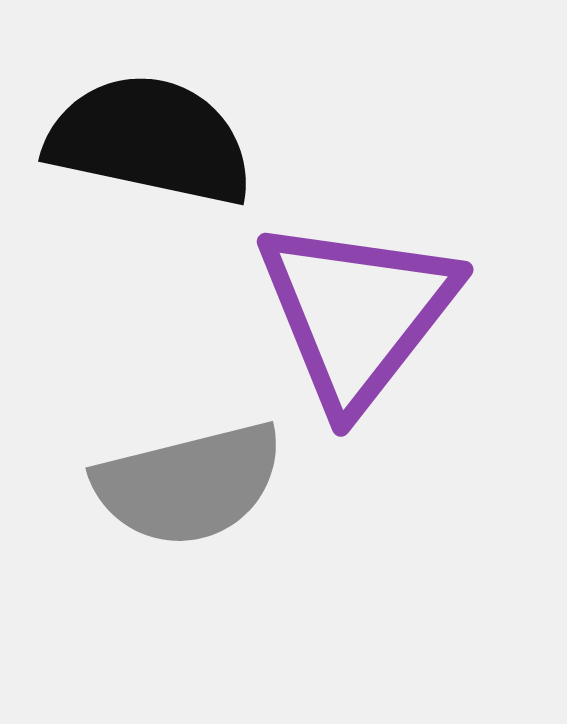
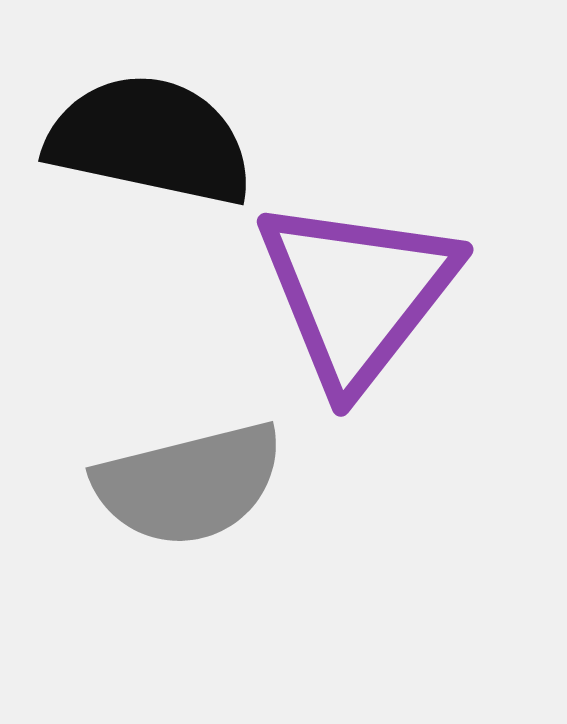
purple triangle: moved 20 px up
